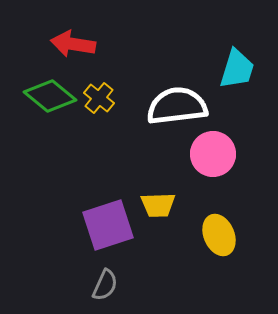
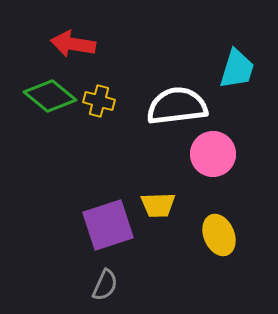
yellow cross: moved 3 px down; rotated 24 degrees counterclockwise
